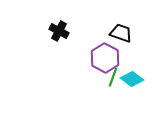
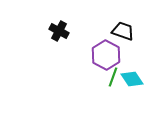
black trapezoid: moved 2 px right, 2 px up
purple hexagon: moved 1 px right, 3 px up
cyan diamond: rotated 20 degrees clockwise
